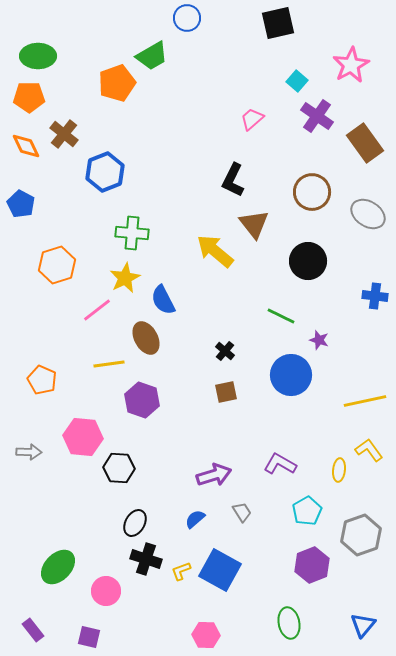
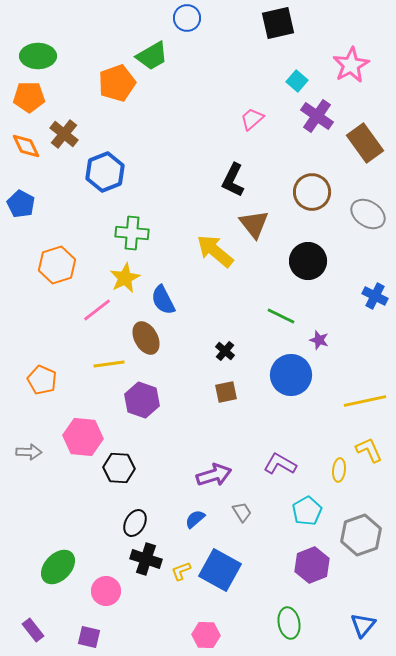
blue cross at (375, 296): rotated 20 degrees clockwise
yellow L-shape at (369, 450): rotated 12 degrees clockwise
